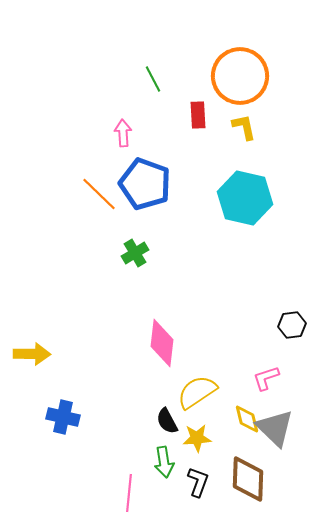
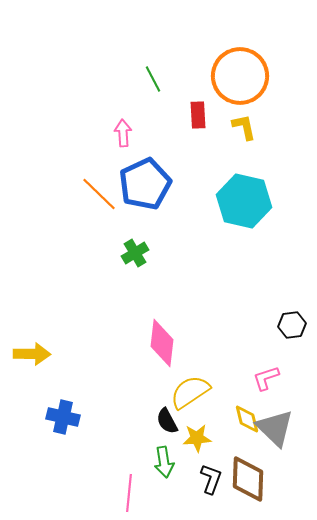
blue pentagon: rotated 27 degrees clockwise
cyan hexagon: moved 1 px left, 3 px down
yellow semicircle: moved 7 px left
black L-shape: moved 13 px right, 3 px up
